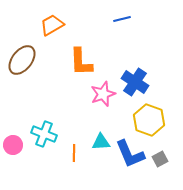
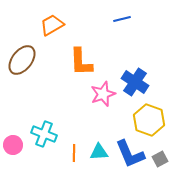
cyan triangle: moved 2 px left, 10 px down
